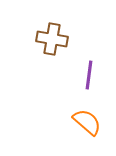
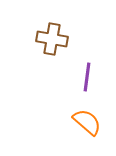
purple line: moved 2 px left, 2 px down
